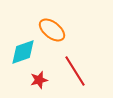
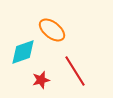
red star: moved 2 px right
